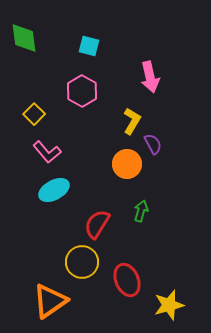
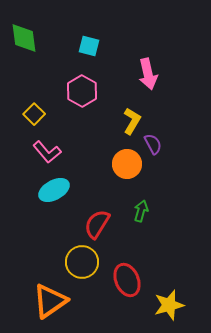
pink arrow: moved 2 px left, 3 px up
